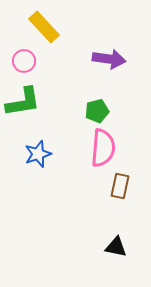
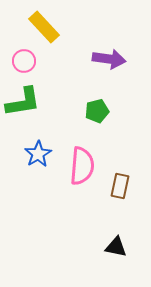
pink semicircle: moved 21 px left, 18 px down
blue star: rotated 12 degrees counterclockwise
